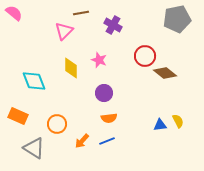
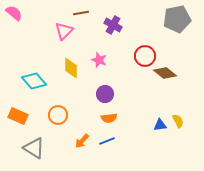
cyan diamond: rotated 20 degrees counterclockwise
purple circle: moved 1 px right, 1 px down
orange circle: moved 1 px right, 9 px up
